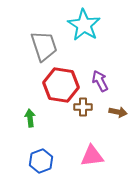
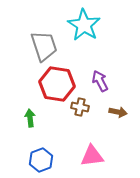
red hexagon: moved 4 px left, 1 px up
brown cross: moved 3 px left; rotated 12 degrees clockwise
blue hexagon: moved 1 px up
